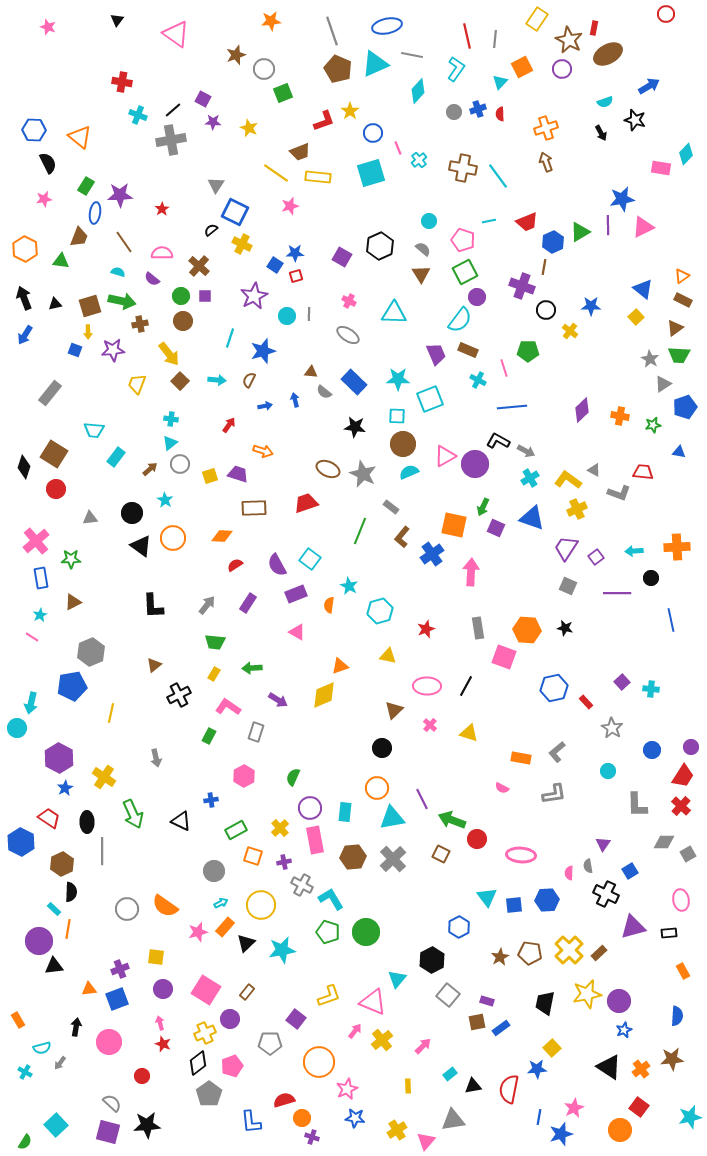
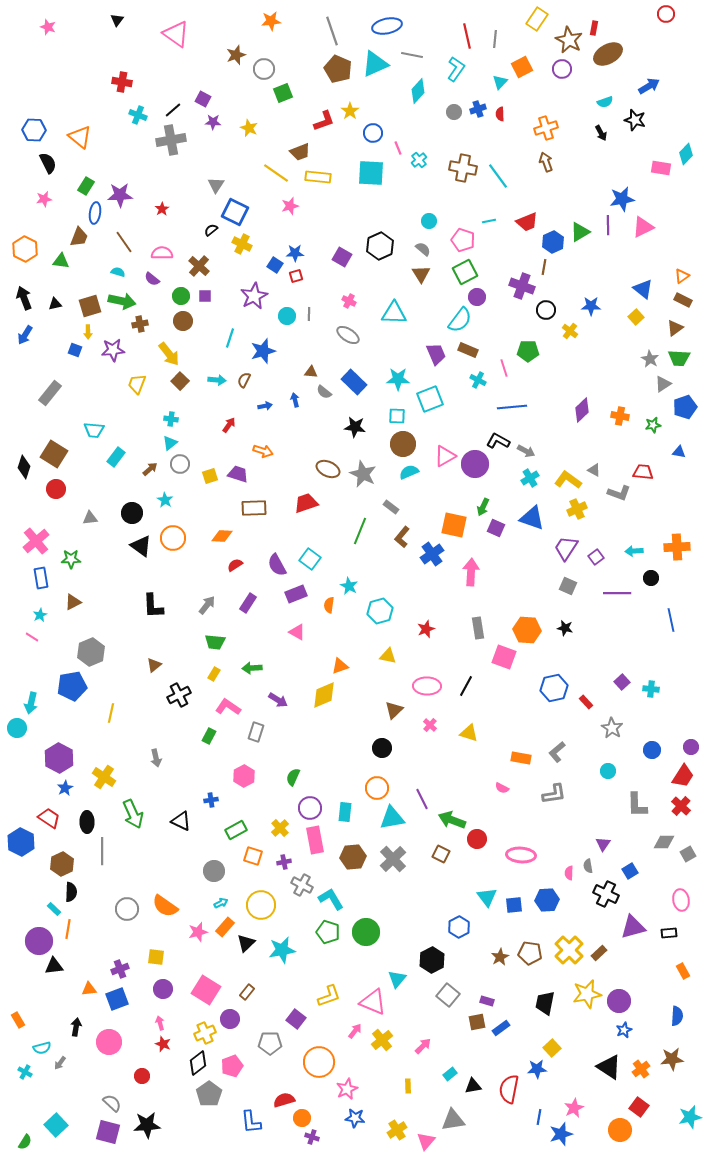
cyan square at (371, 173): rotated 20 degrees clockwise
green trapezoid at (679, 355): moved 3 px down
brown semicircle at (249, 380): moved 5 px left
